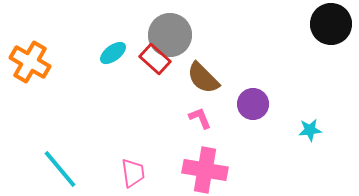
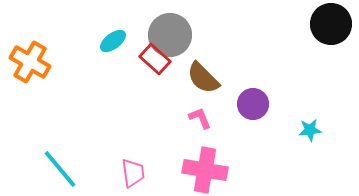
cyan ellipse: moved 12 px up
